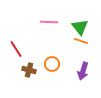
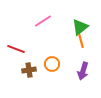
pink line: moved 6 px left, 1 px up; rotated 36 degrees counterclockwise
green triangle: rotated 30 degrees clockwise
orange line: rotated 56 degrees clockwise
red line: rotated 36 degrees counterclockwise
brown cross: rotated 24 degrees counterclockwise
